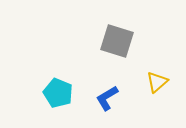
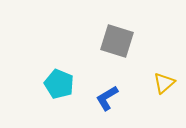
yellow triangle: moved 7 px right, 1 px down
cyan pentagon: moved 1 px right, 9 px up
